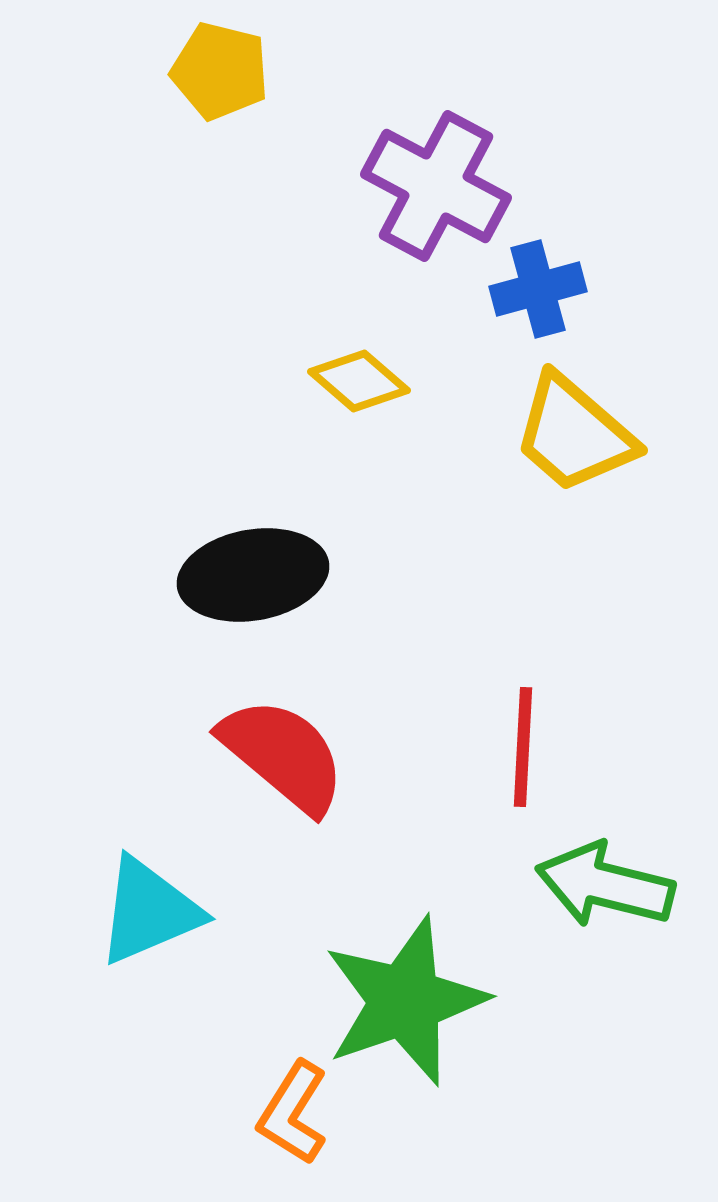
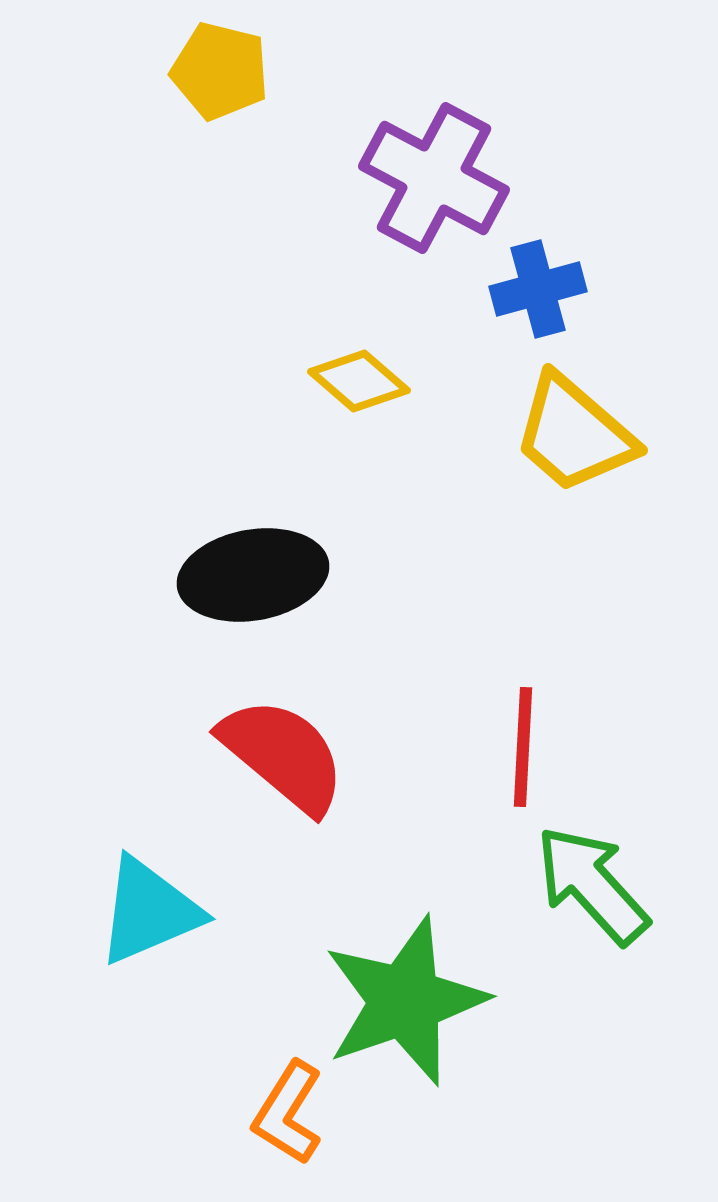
purple cross: moved 2 px left, 8 px up
green arrow: moved 13 px left; rotated 34 degrees clockwise
orange L-shape: moved 5 px left
